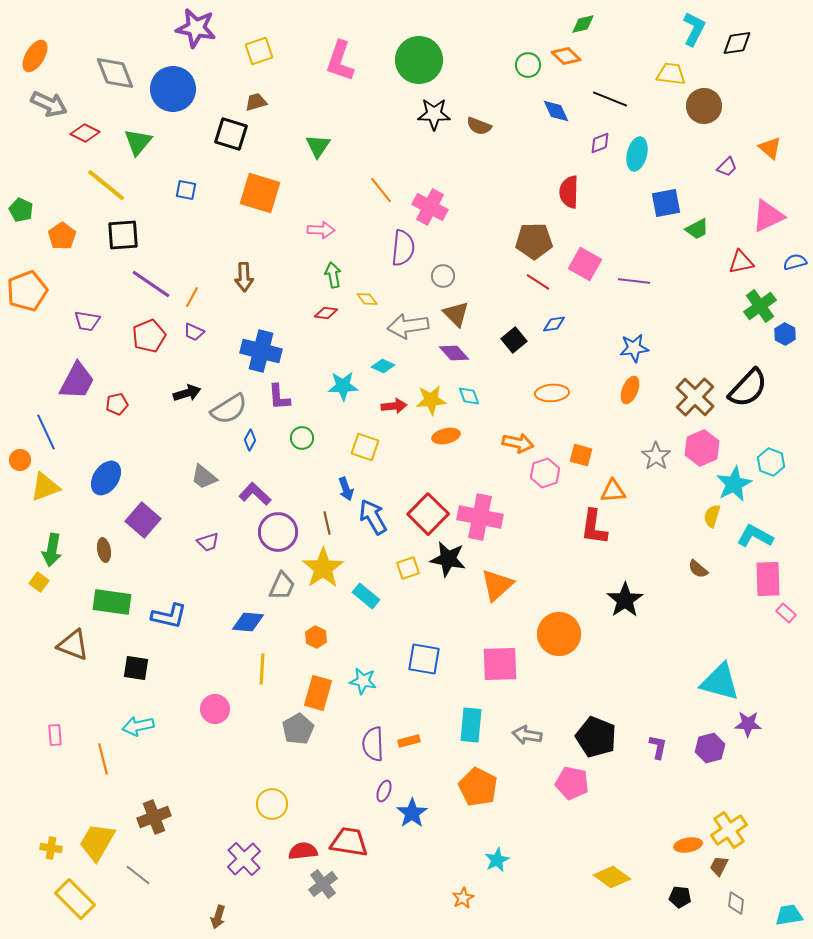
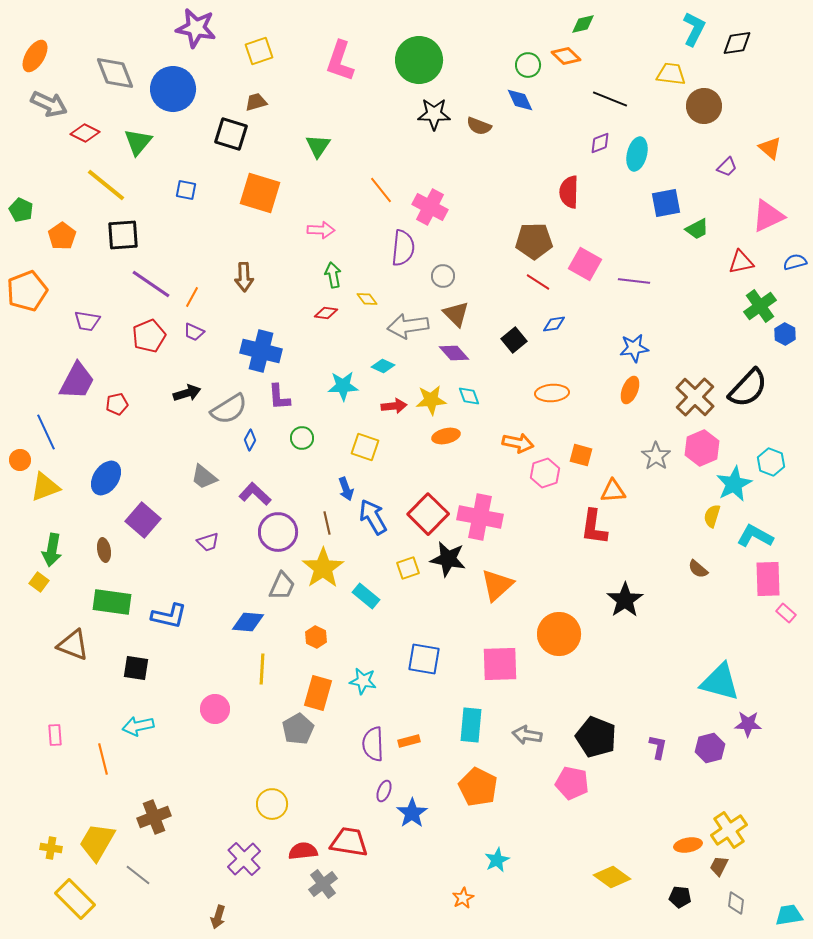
blue diamond at (556, 111): moved 36 px left, 11 px up
